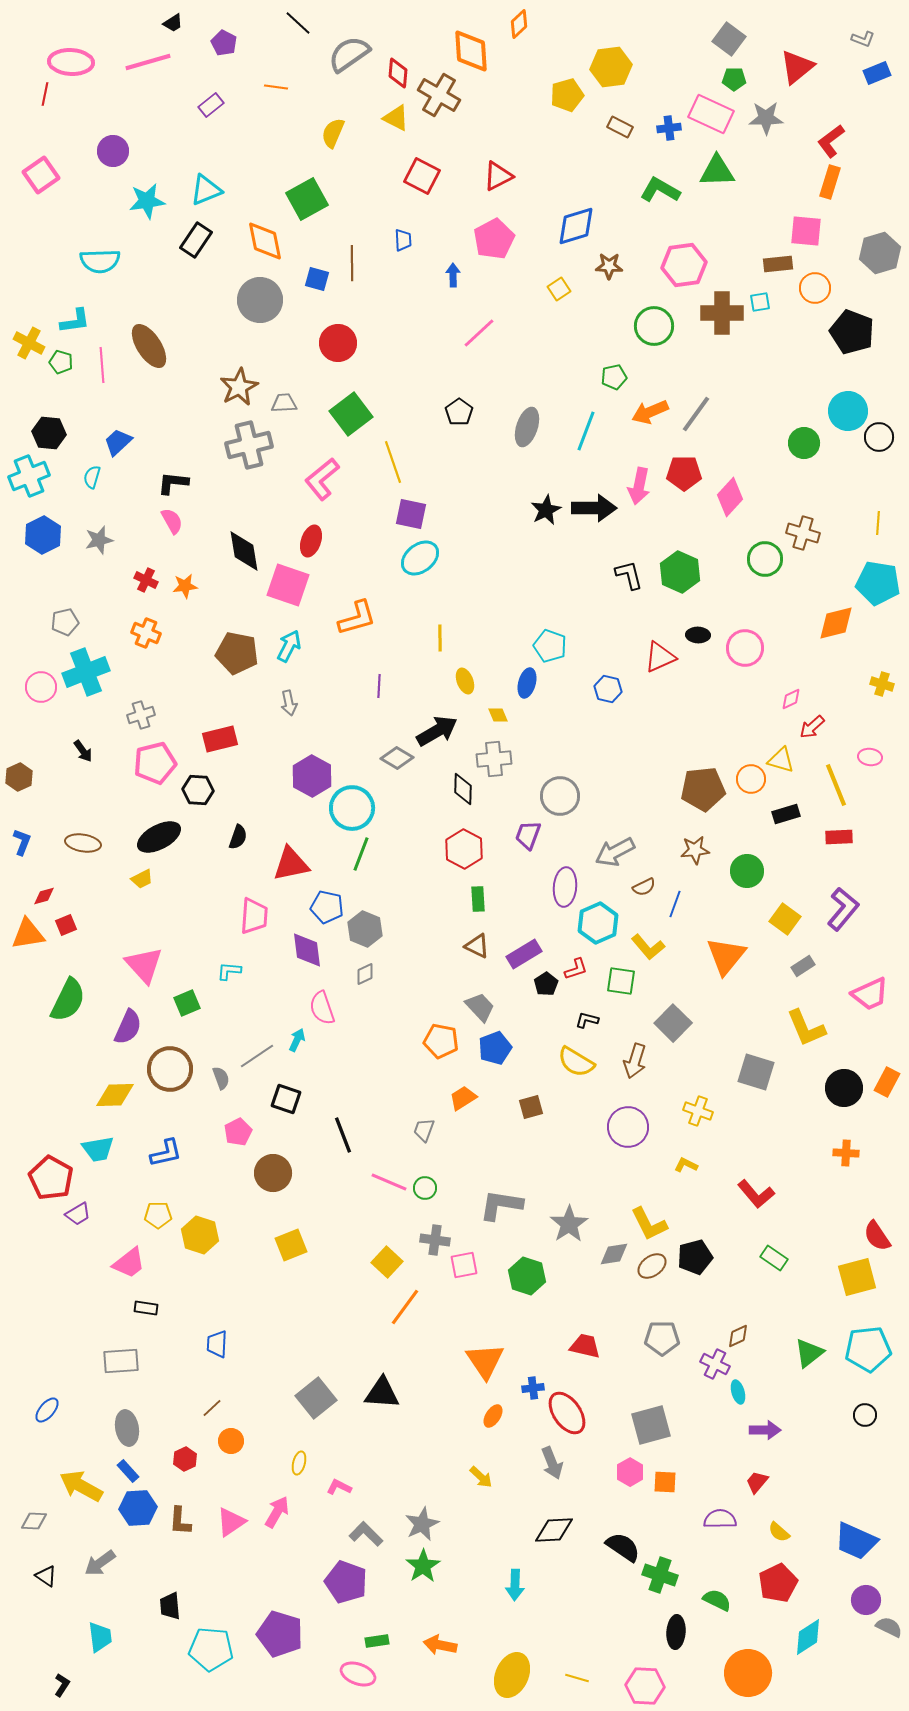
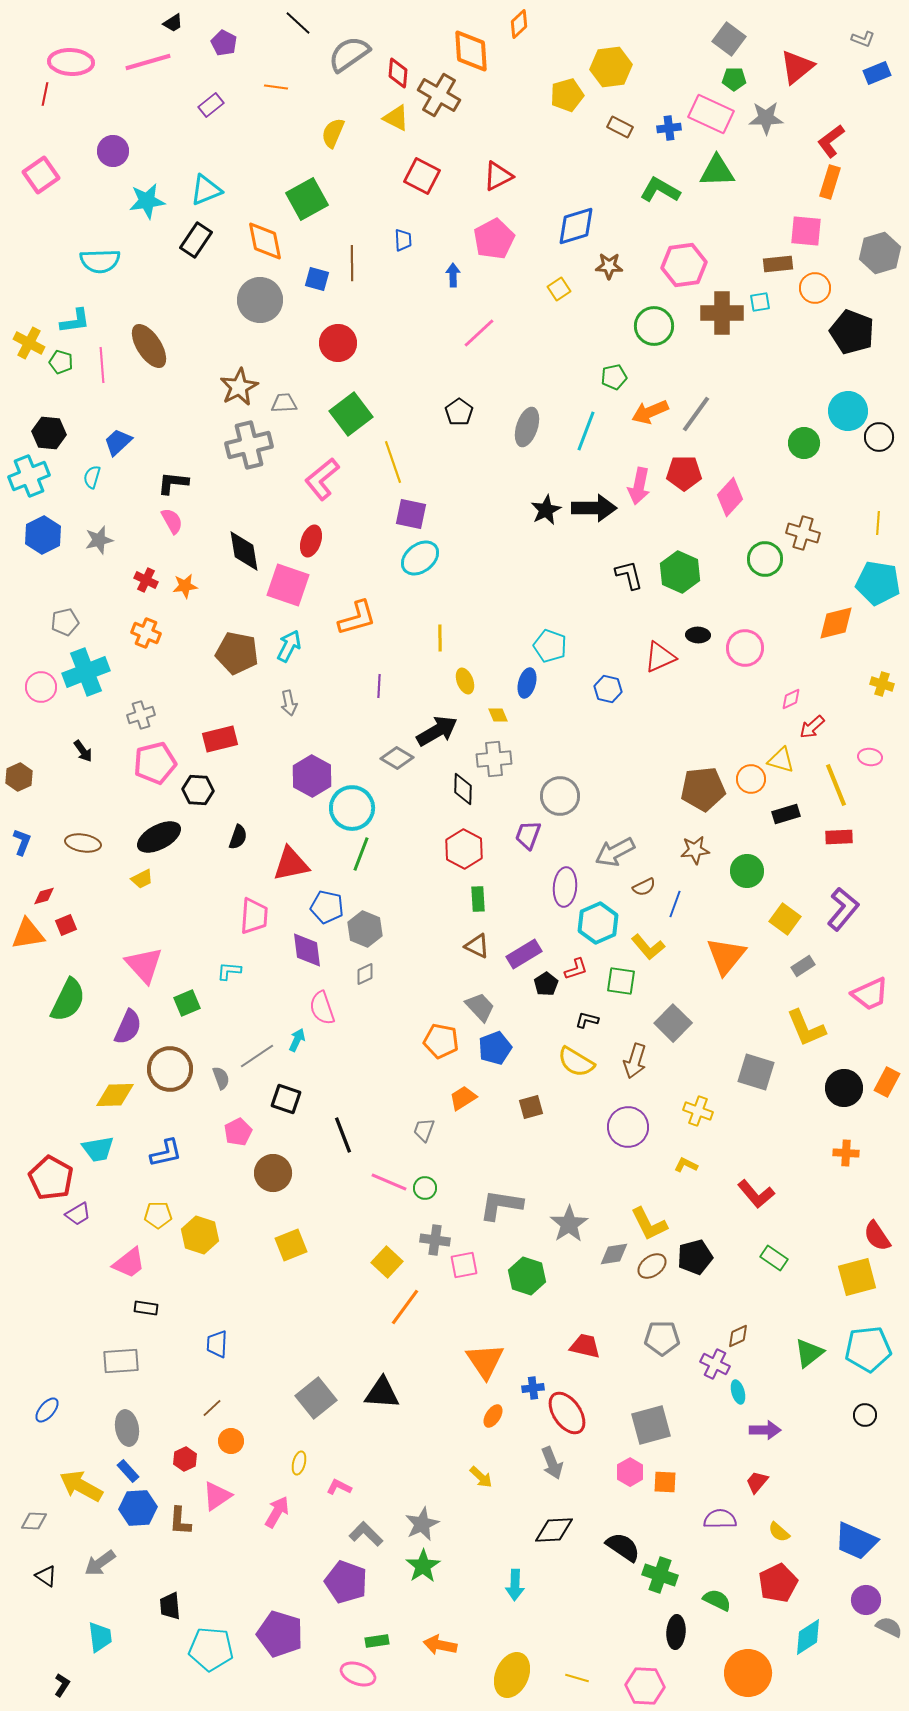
pink triangle at (231, 1522): moved 14 px left, 26 px up
